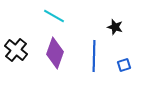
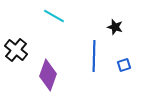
purple diamond: moved 7 px left, 22 px down
